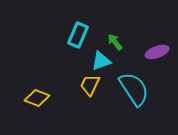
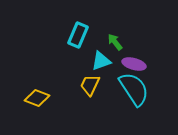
purple ellipse: moved 23 px left, 12 px down; rotated 35 degrees clockwise
